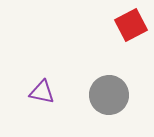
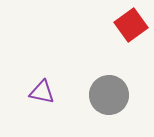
red square: rotated 8 degrees counterclockwise
